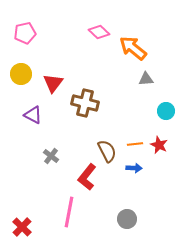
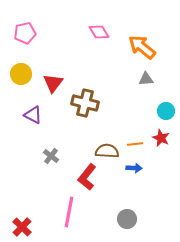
pink diamond: rotated 15 degrees clockwise
orange arrow: moved 9 px right, 1 px up
red star: moved 2 px right, 7 px up
brown semicircle: rotated 60 degrees counterclockwise
